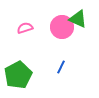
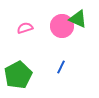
pink circle: moved 1 px up
